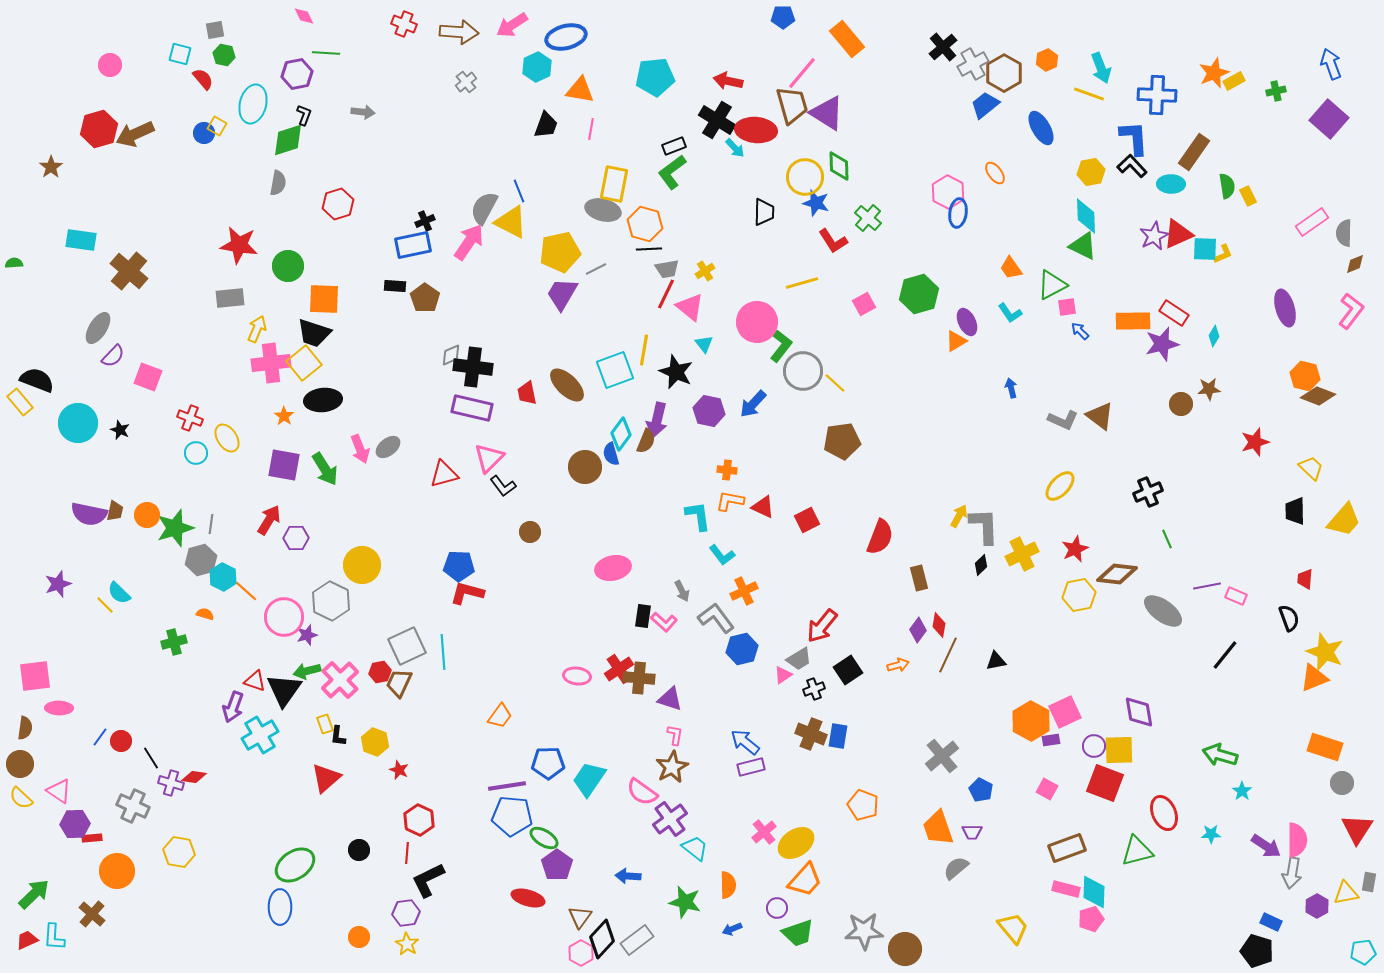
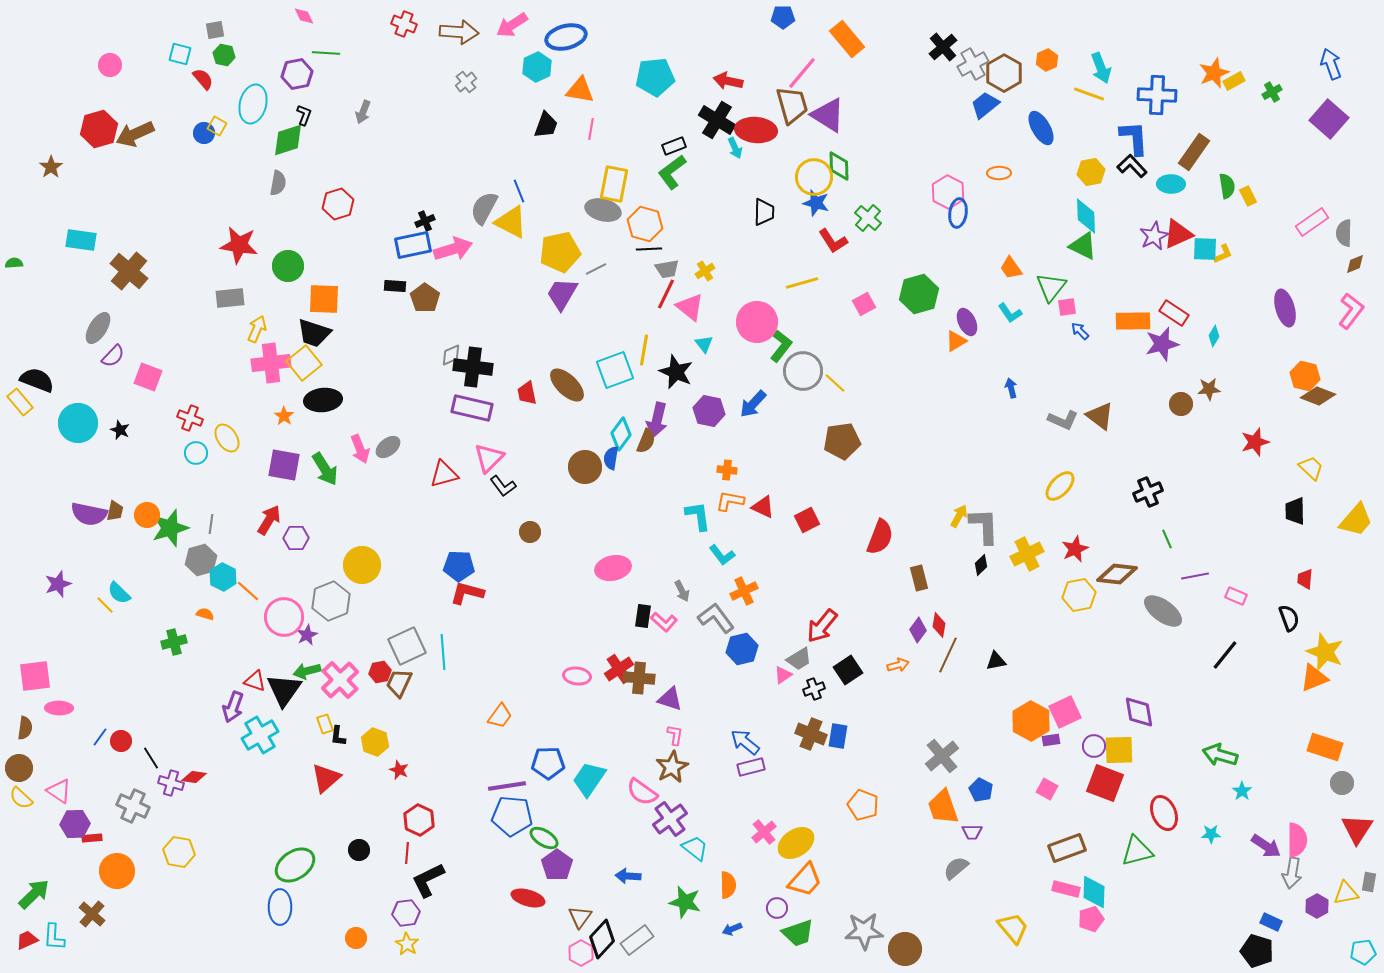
green cross at (1276, 91): moved 4 px left, 1 px down; rotated 18 degrees counterclockwise
gray arrow at (363, 112): rotated 105 degrees clockwise
purple triangle at (827, 113): moved 1 px right, 2 px down
cyan arrow at (735, 148): rotated 20 degrees clockwise
orange ellipse at (995, 173): moved 4 px right; rotated 55 degrees counterclockwise
yellow circle at (805, 177): moved 9 px right
pink arrow at (469, 242): moved 16 px left, 7 px down; rotated 39 degrees clockwise
green triangle at (1052, 285): moved 1 px left, 2 px down; rotated 24 degrees counterclockwise
blue semicircle at (611, 454): moved 4 px down; rotated 25 degrees clockwise
yellow trapezoid at (1344, 520): moved 12 px right
green star at (175, 528): moved 5 px left
yellow cross at (1022, 554): moved 5 px right
purple line at (1207, 586): moved 12 px left, 10 px up
orange line at (246, 591): moved 2 px right
gray hexagon at (331, 601): rotated 12 degrees clockwise
purple star at (307, 635): rotated 10 degrees counterclockwise
brown circle at (20, 764): moved 1 px left, 4 px down
orange trapezoid at (938, 828): moved 5 px right, 21 px up
orange circle at (359, 937): moved 3 px left, 1 px down
